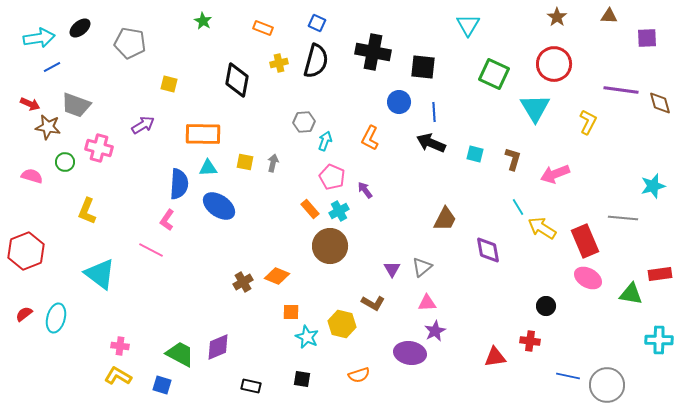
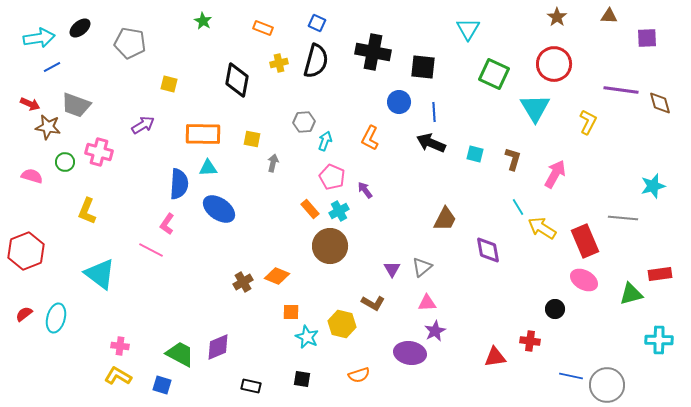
cyan triangle at (468, 25): moved 4 px down
pink cross at (99, 148): moved 4 px down
yellow square at (245, 162): moved 7 px right, 23 px up
pink arrow at (555, 174): rotated 140 degrees clockwise
blue ellipse at (219, 206): moved 3 px down
pink L-shape at (167, 220): moved 4 px down
pink ellipse at (588, 278): moved 4 px left, 2 px down
green triangle at (631, 294): rotated 25 degrees counterclockwise
black circle at (546, 306): moved 9 px right, 3 px down
blue line at (568, 376): moved 3 px right
